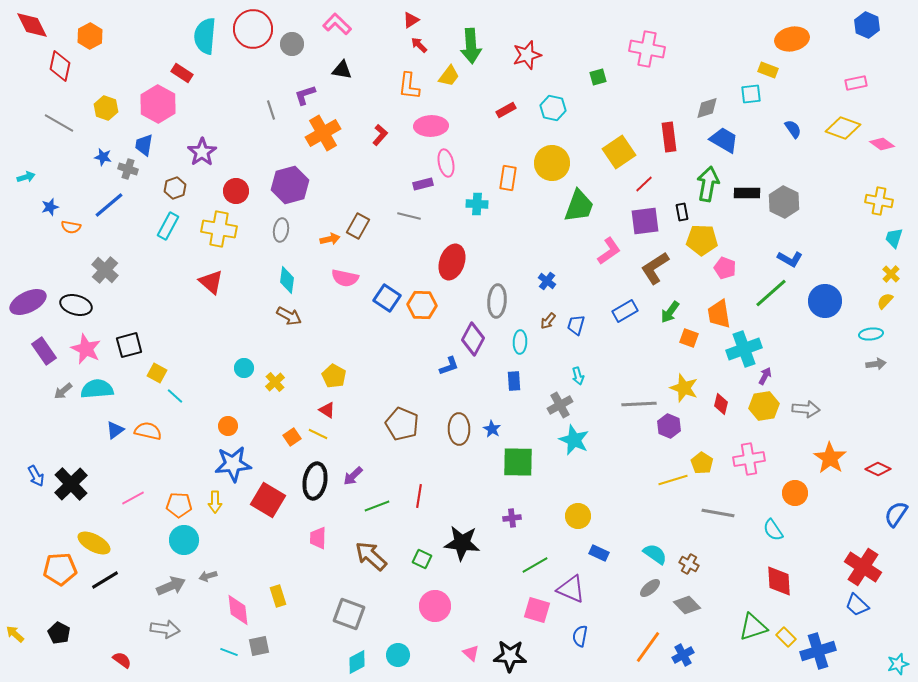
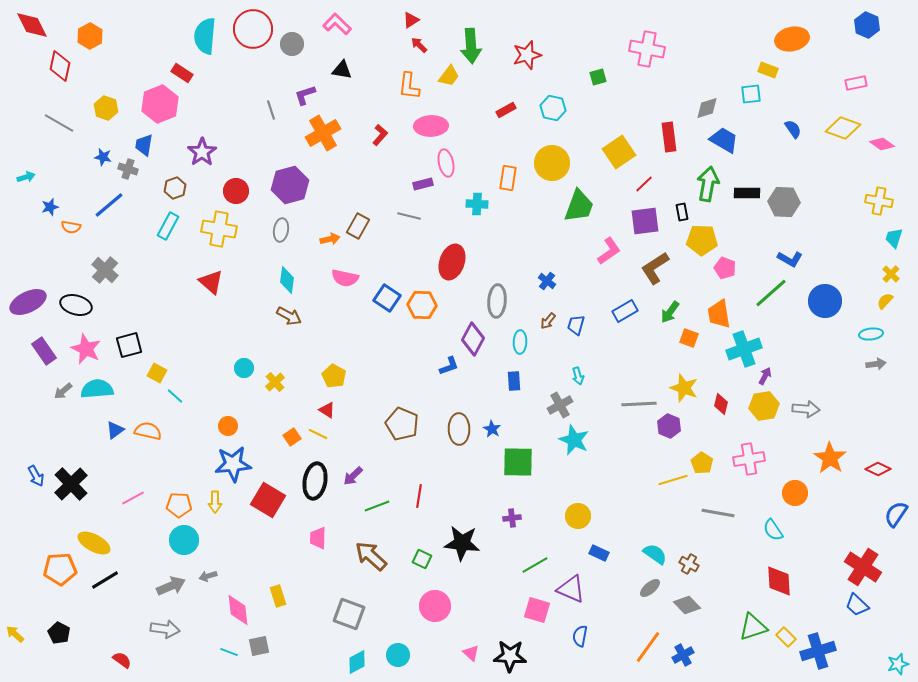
pink hexagon at (158, 104): moved 2 px right; rotated 9 degrees clockwise
gray hexagon at (784, 202): rotated 24 degrees counterclockwise
